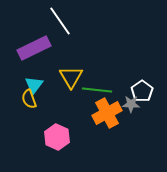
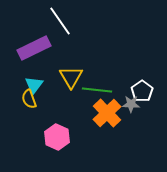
orange cross: rotated 16 degrees counterclockwise
